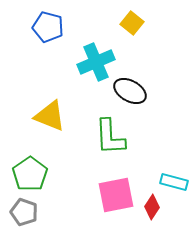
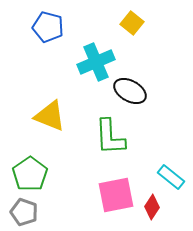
cyan rectangle: moved 3 px left, 5 px up; rotated 24 degrees clockwise
